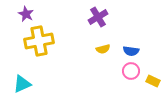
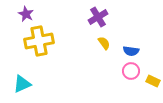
yellow semicircle: moved 1 px right, 6 px up; rotated 112 degrees counterclockwise
